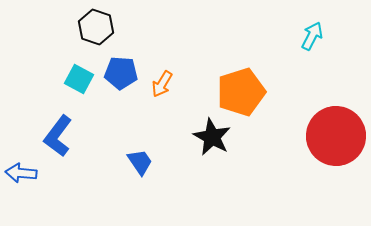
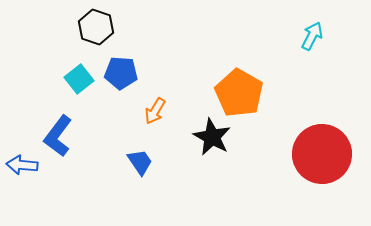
cyan square: rotated 24 degrees clockwise
orange arrow: moved 7 px left, 27 px down
orange pentagon: moved 2 px left, 1 px down; rotated 24 degrees counterclockwise
red circle: moved 14 px left, 18 px down
blue arrow: moved 1 px right, 8 px up
